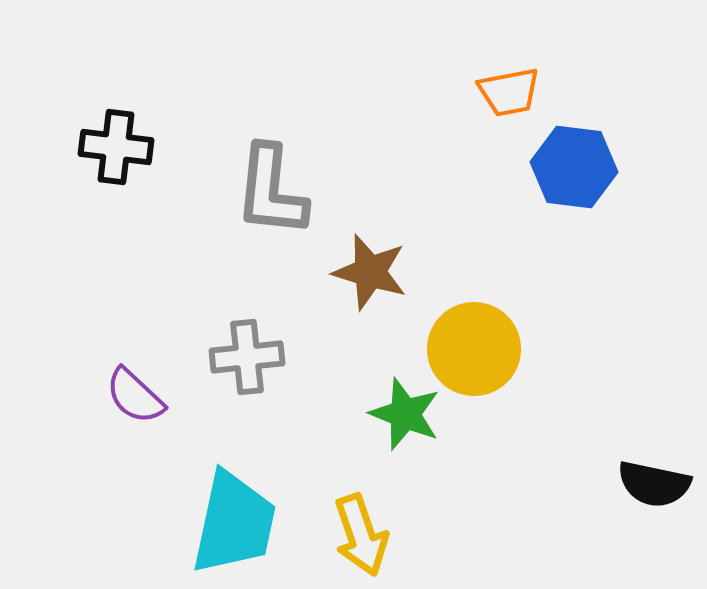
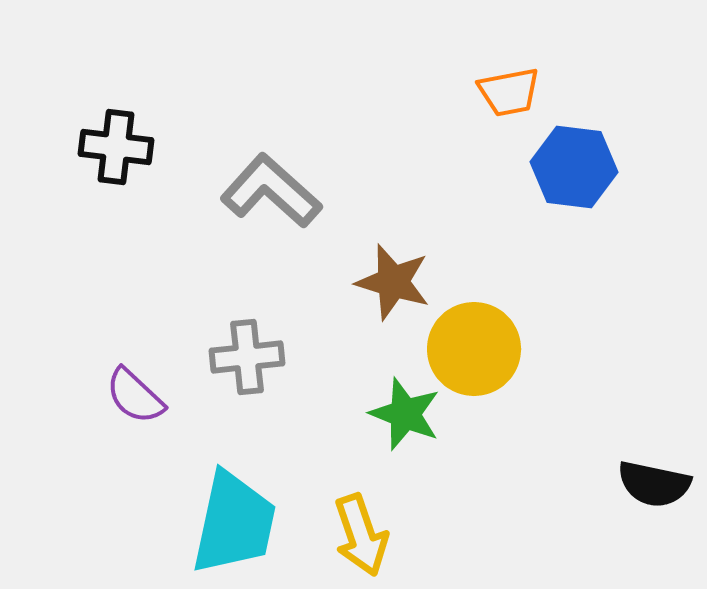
gray L-shape: rotated 126 degrees clockwise
brown star: moved 23 px right, 10 px down
